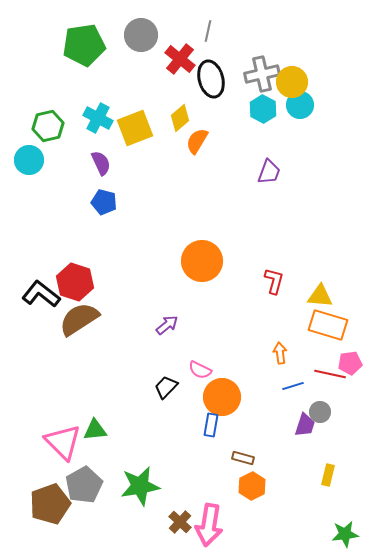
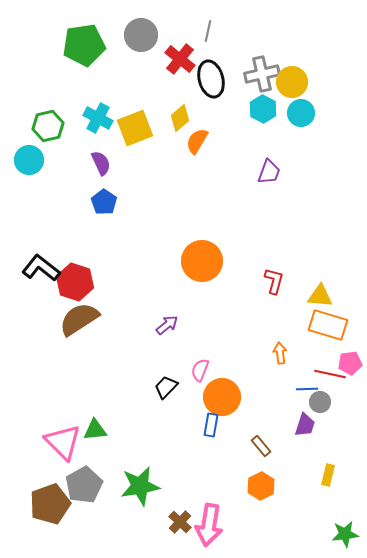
cyan circle at (300, 105): moved 1 px right, 8 px down
blue pentagon at (104, 202): rotated 20 degrees clockwise
black L-shape at (41, 294): moved 26 px up
pink semicircle at (200, 370): rotated 85 degrees clockwise
blue line at (293, 386): moved 14 px right, 3 px down; rotated 15 degrees clockwise
gray circle at (320, 412): moved 10 px up
brown rectangle at (243, 458): moved 18 px right, 12 px up; rotated 35 degrees clockwise
orange hexagon at (252, 486): moved 9 px right
